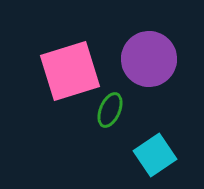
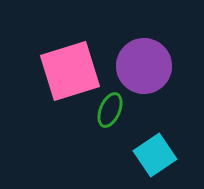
purple circle: moved 5 px left, 7 px down
